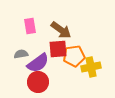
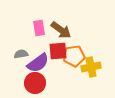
pink rectangle: moved 9 px right, 2 px down
red square: moved 2 px down
red circle: moved 3 px left, 1 px down
